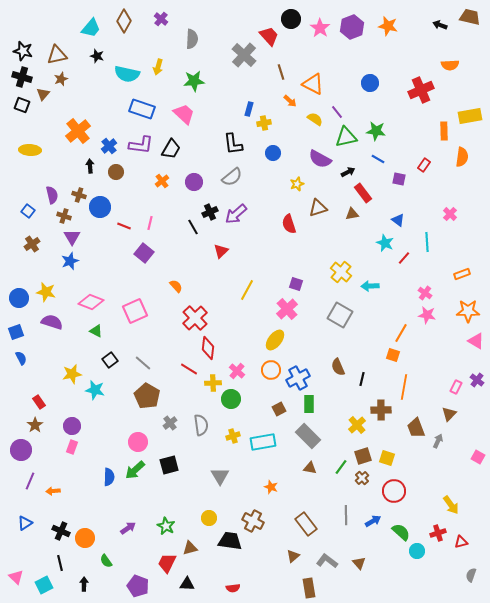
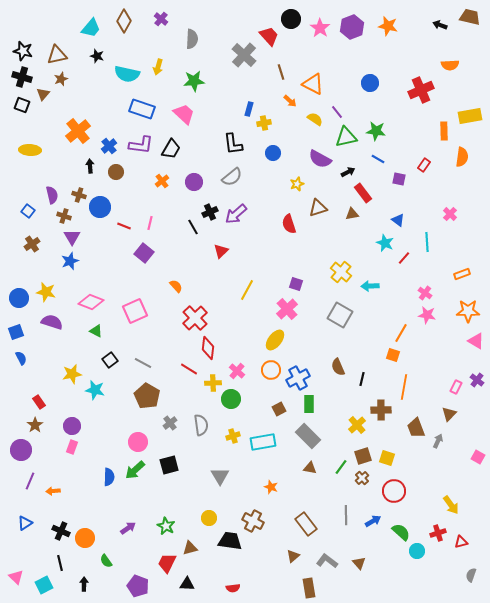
gray line at (143, 363): rotated 12 degrees counterclockwise
